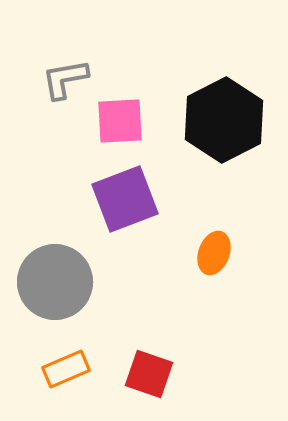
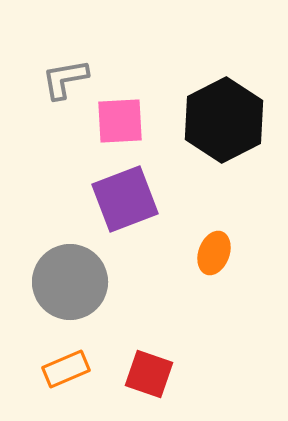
gray circle: moved 15 px right
